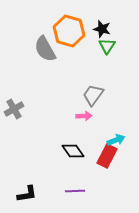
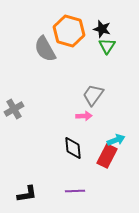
black diamond: moved 3 px up; rotated 30 degrees clockwise
